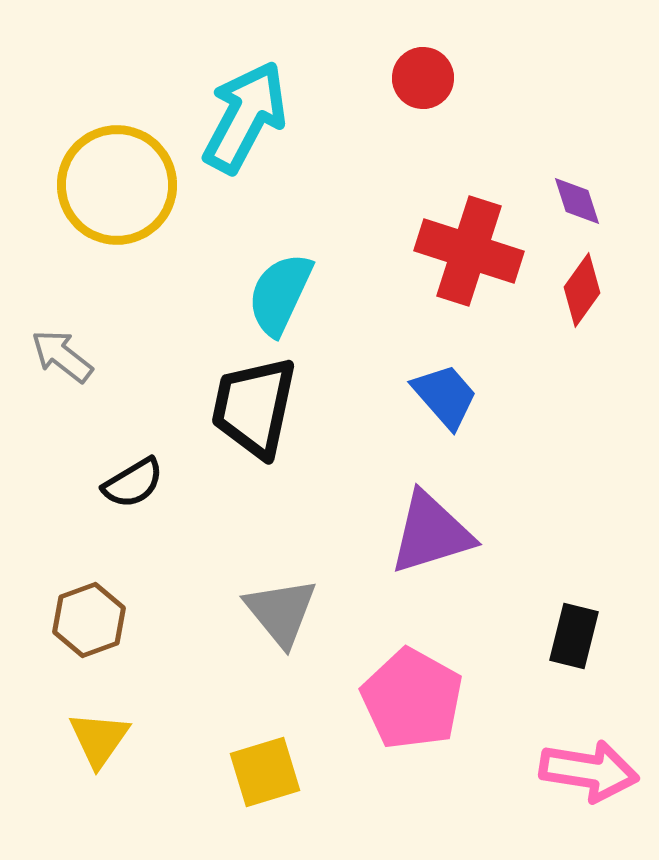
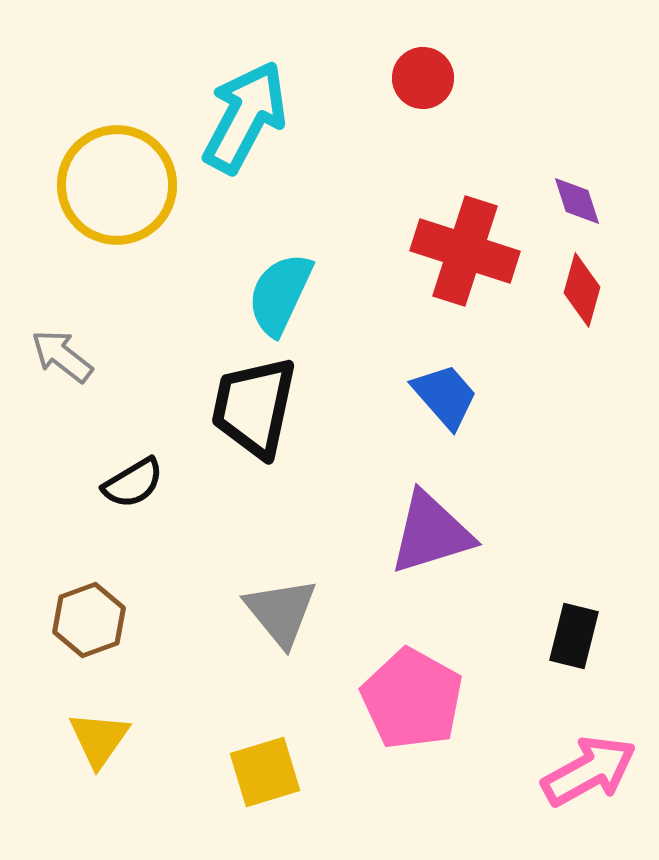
red cross: moved 4 px left
red diamond: rotated 20 degrees counterclockwise
pink arrow: rotated 38 degrees counterclockwise
